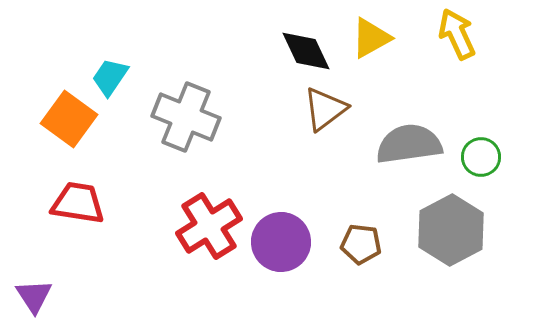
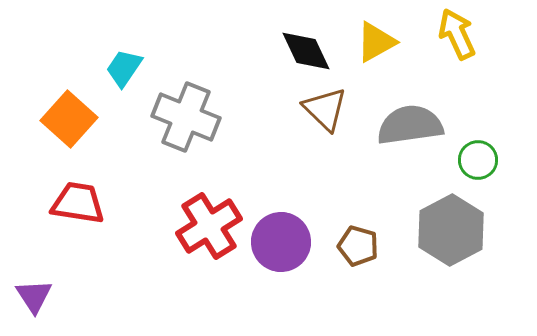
yellow triangle: moved 5 px right, 4 px down
cyan trapezoid: moved 14 px right, 9 px up
brown triangle: rotated 39 degrees counterclockwise
orange square: rotated 6 degrees clockwise
gray semicircle: moved 1 px right, 19 px up
green circle: moved 3 px left, 3 px down
brown pentagon: moved 3 px left, 2 px down; rotated 9 degrees clockwise
